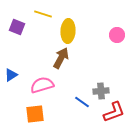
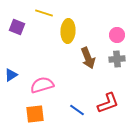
yellow line: moved 1 px right, 1 px up
brown arrow: moved 27 px right; rotated 130 degrees clockwise
gray cross: moved 16 px right, 32 px up
blue line: moved 5 px left, 8 px down
red L-shape: moved 6 px left, 9 px up
